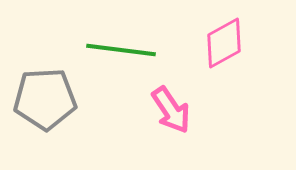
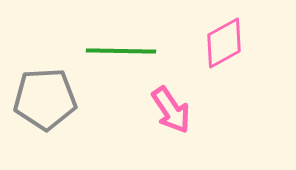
green line: moved 1 px down; rotated 6 degrees counterclockwise
